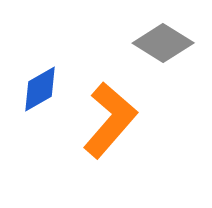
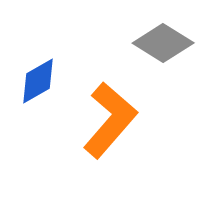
blue diamond: moved 2 px left, 8 px up
